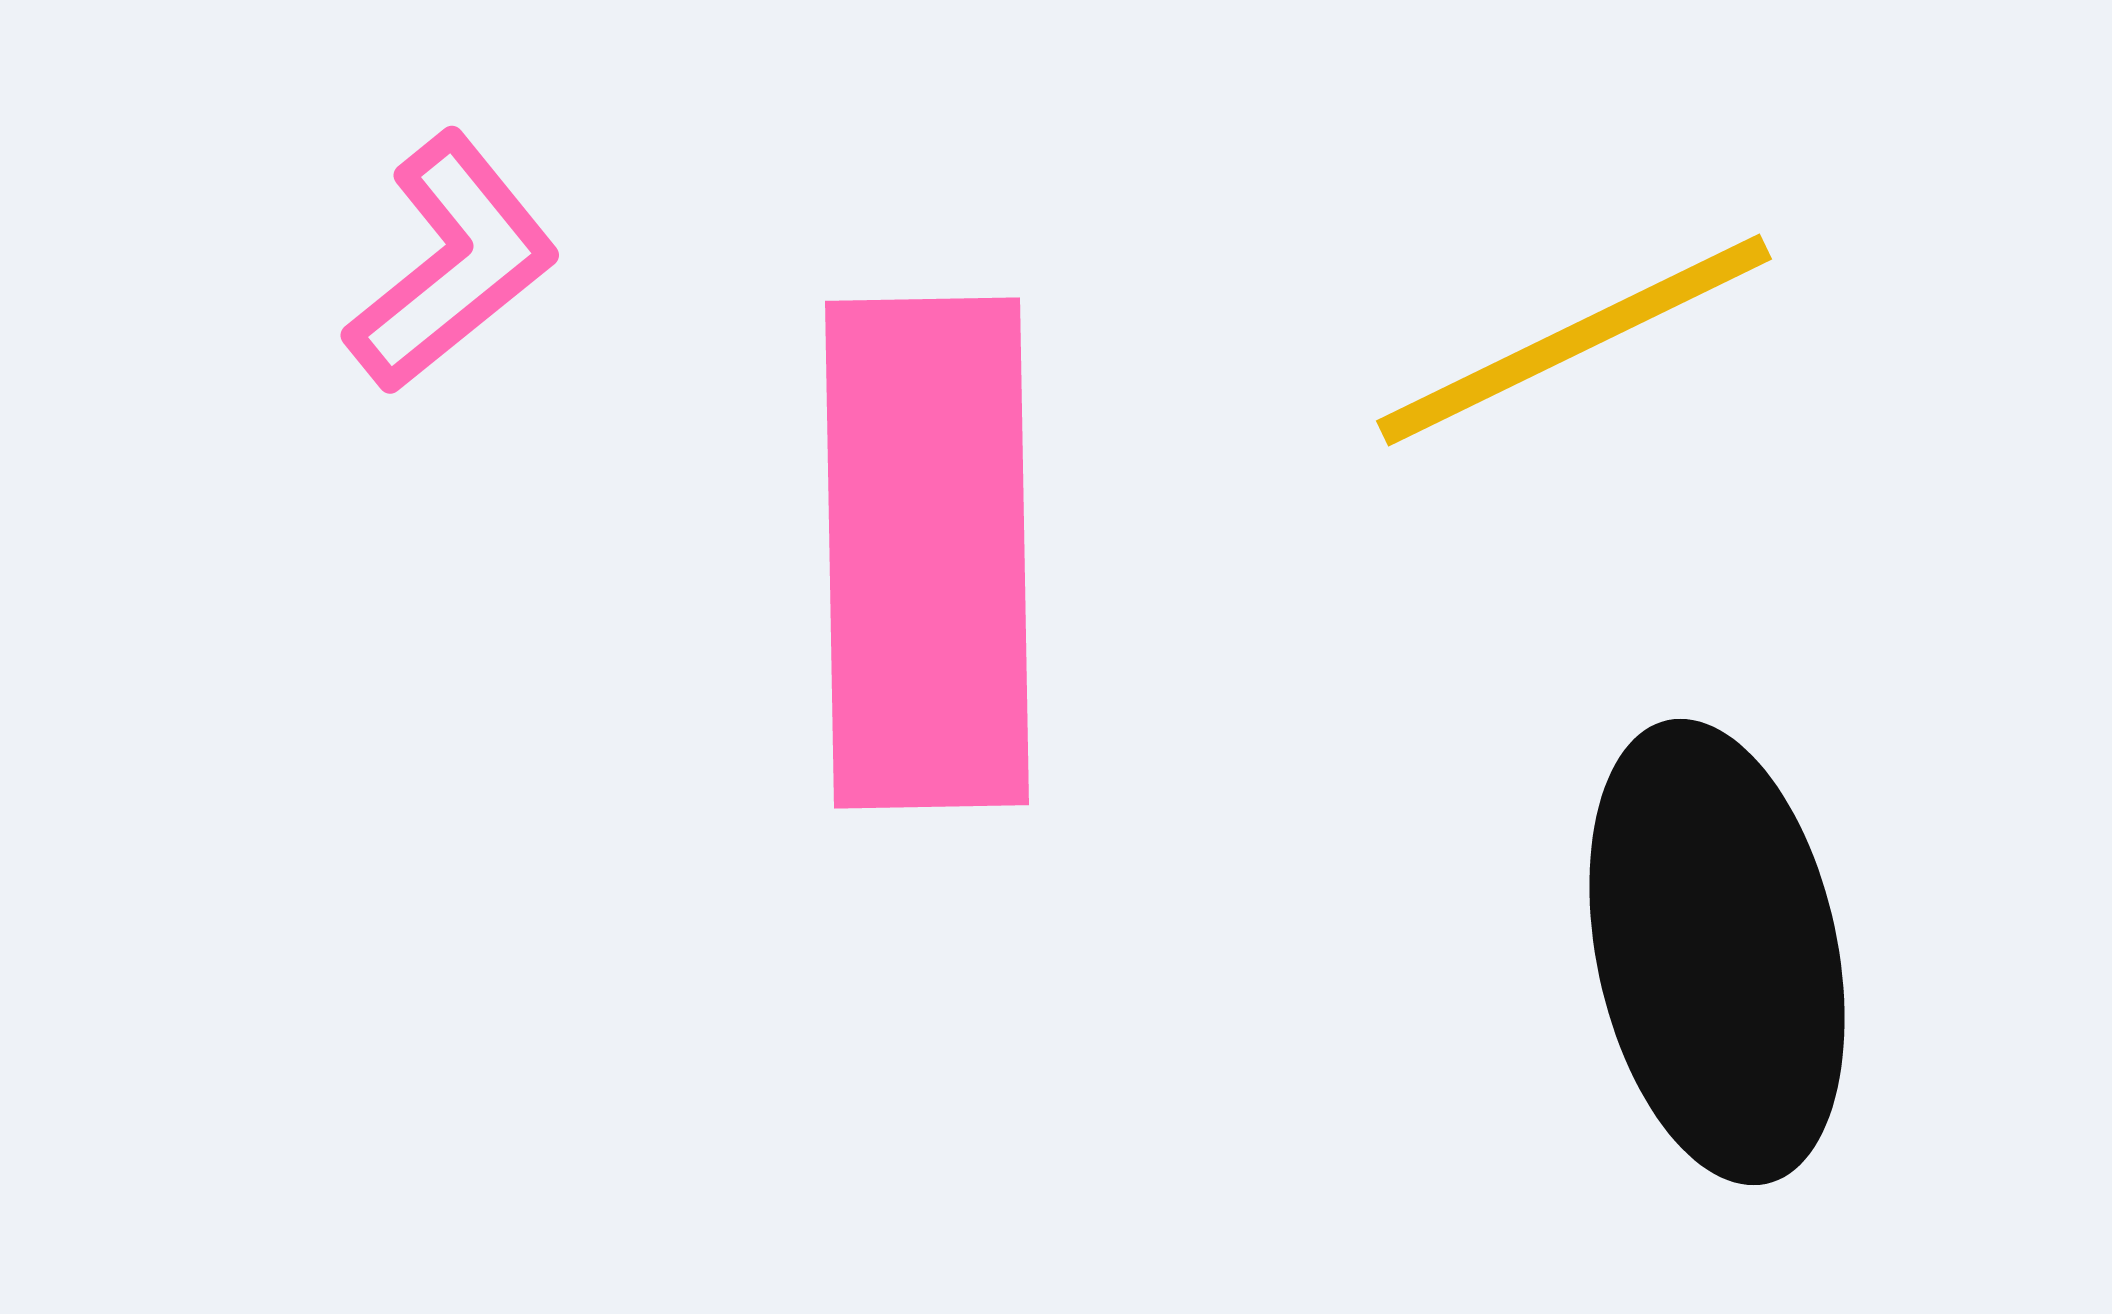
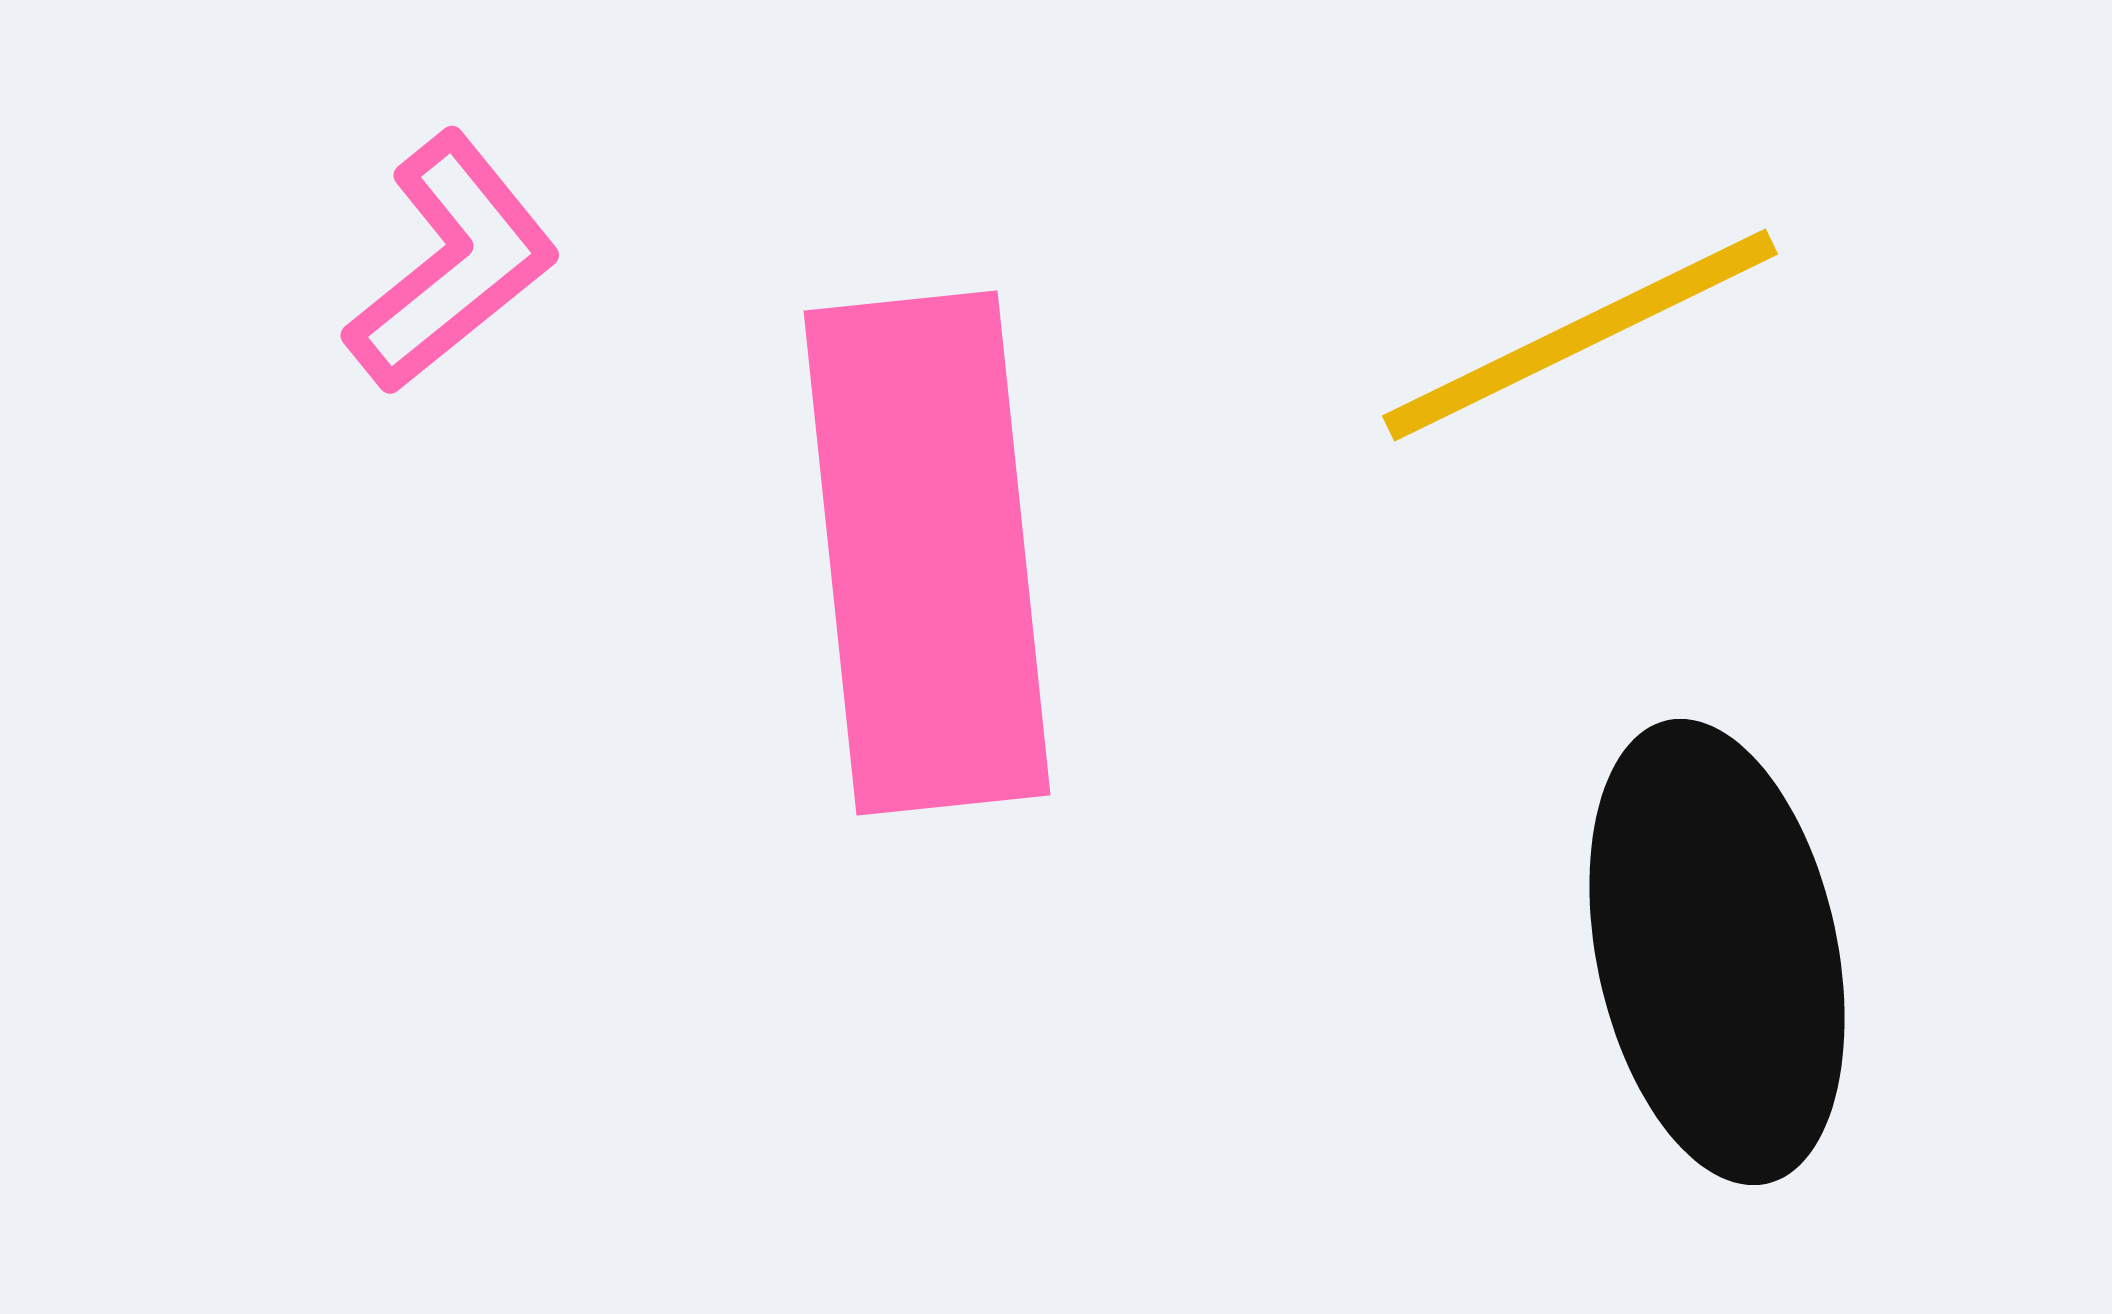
yellow line: moved 6 px right, 5 px up
pink rectangle: rotated 5 degrees counterclockwise
